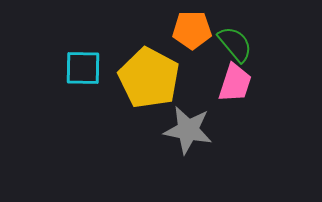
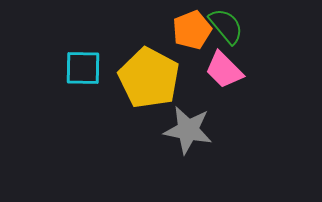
orange pentagon: rotated 21 degrees counterclockwise
green semicircle: moved 9 px left, 18 px up
pink trapezoid: moved 11 px left, 13 px up; rotated 117 degrees clockwise
